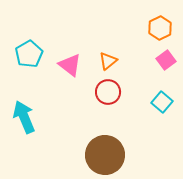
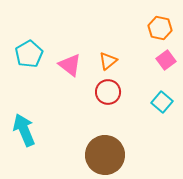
orange hexagon: rotated 20 degrees counterclockwise
cyan arrow: moved 13 px down
